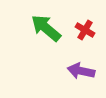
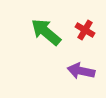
green arrow: moved 4 px down
